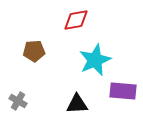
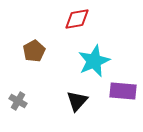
red diamond: moved 1 px right, 1 px up
brown pentagon: rotated 25 degrees counterclockwise
cyan star: moved 1 px left, 1 px down
black triangle: moved 3 px up; rotated 45 degrees counterclockwise
